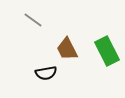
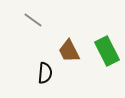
brown trapezoid: moved 2 px right, 2 px down
black semicircle: moved 1 px left; rotated 75 degrees counterclockwise
